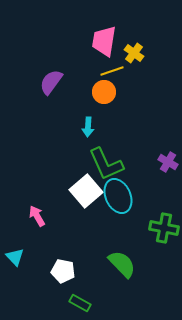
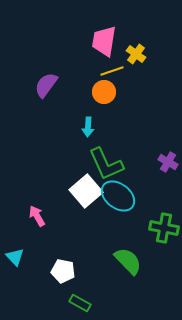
yellow cross: moved 2 px right, 1 px down
purple semicircle: moved 5 px left, 3 px down
cyan ellipse: rotated 28 degrees counterclockwise
green semicircle: moved 6 px right, 3 px up
